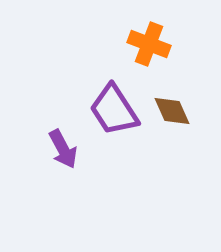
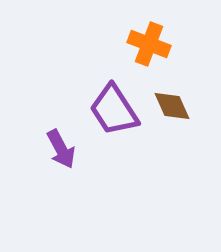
brown diamond: moved 5 px up
purple arrow: moved 2 px left
